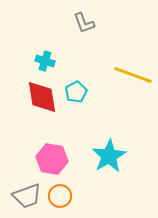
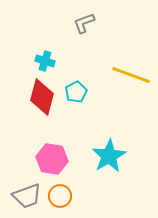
gray L-shape: rotated 90 degrees clockwise
yellow line: moved 2 px left
red diamond: rotated 24 degrees clockwise
